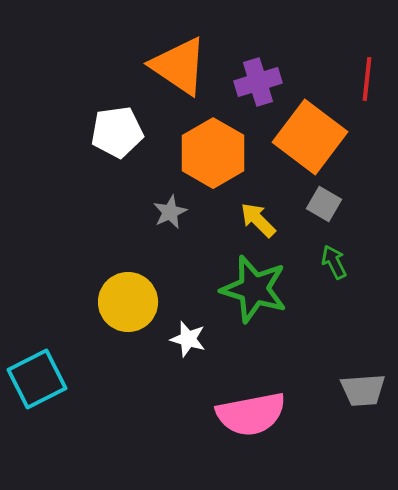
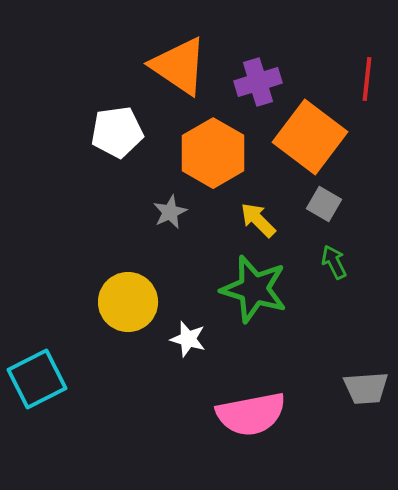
gray trapezoid: moved 3 px right, 2 px up
